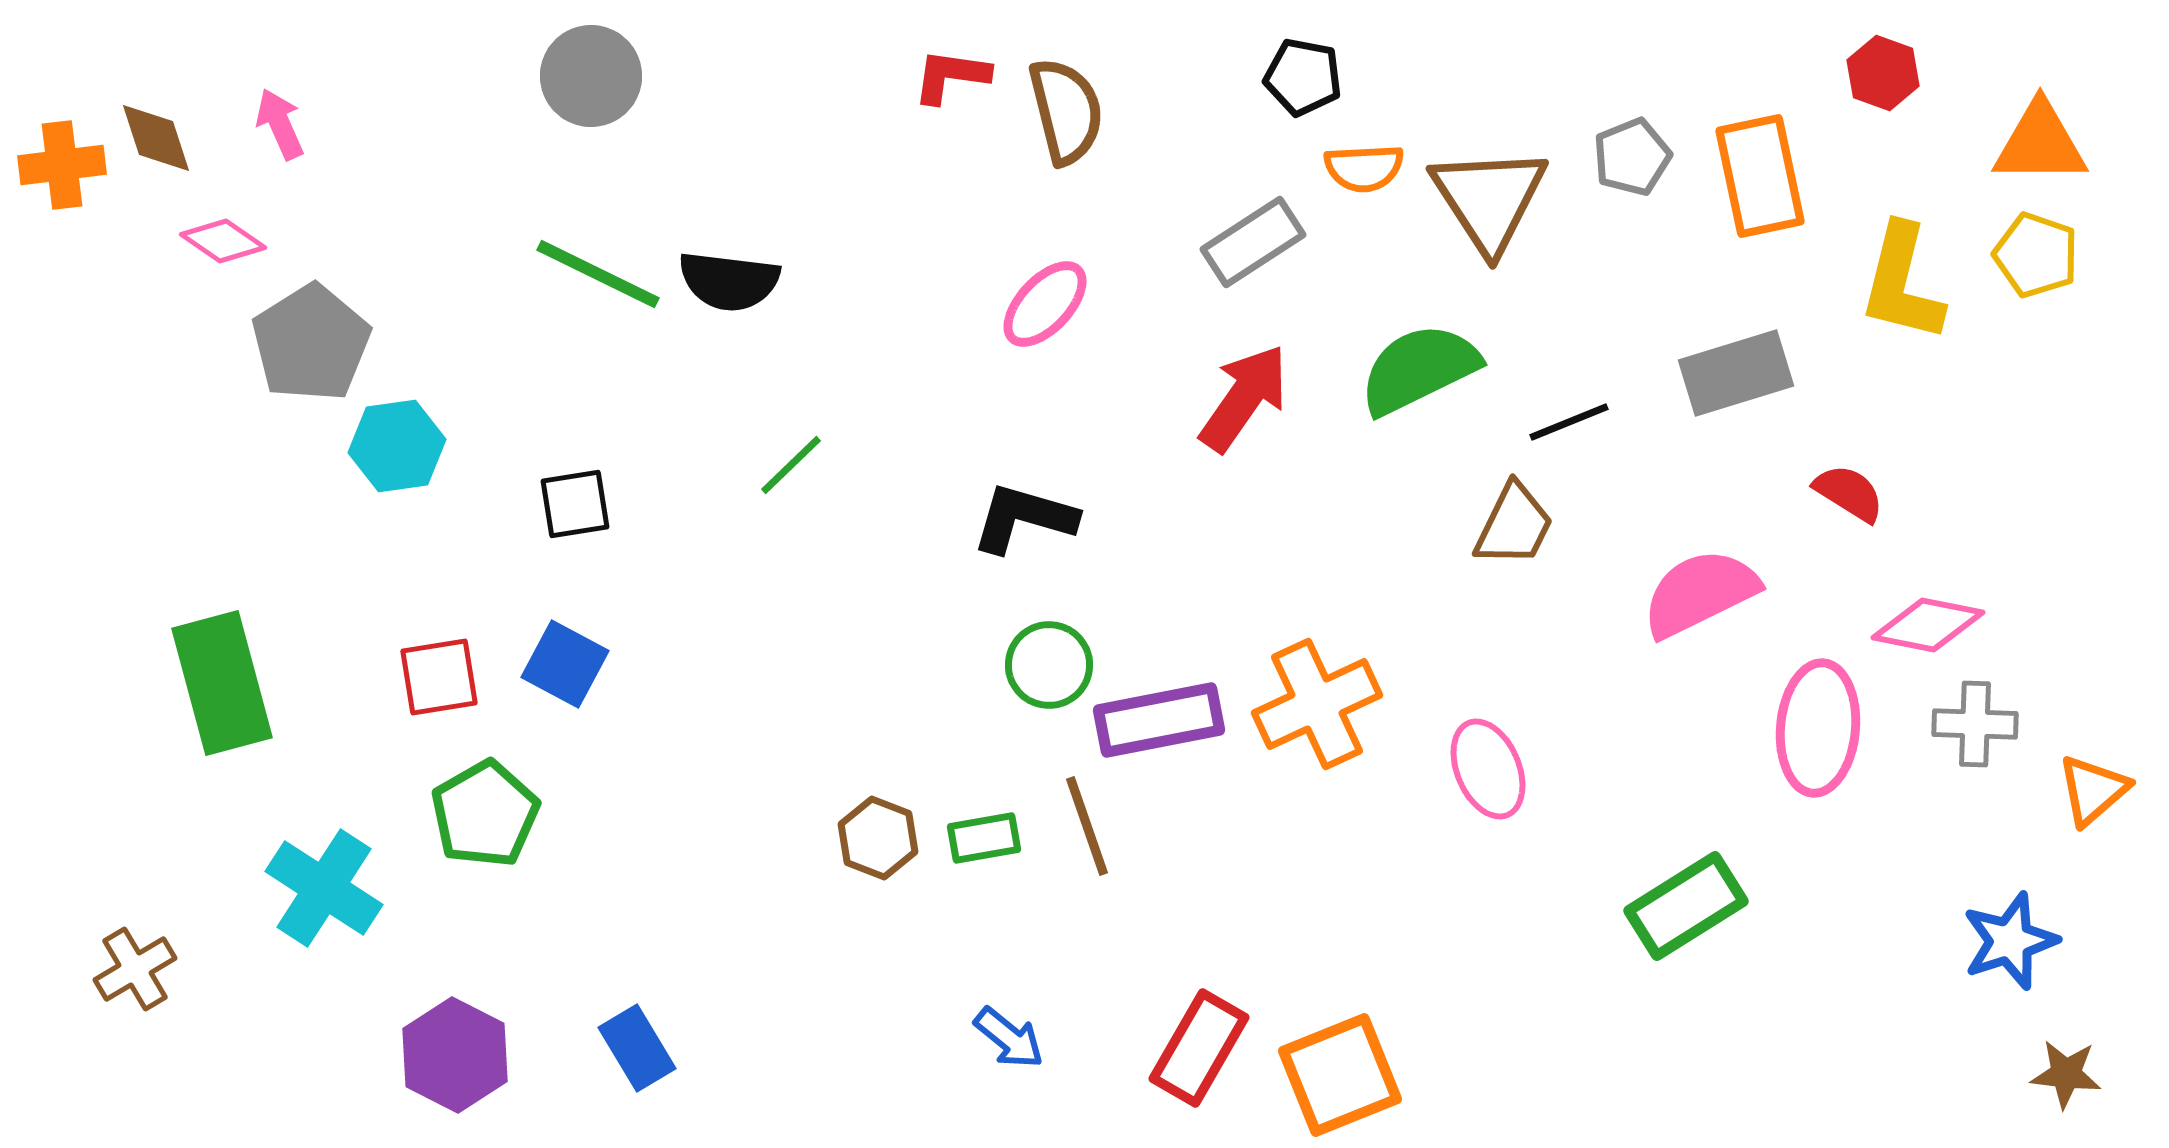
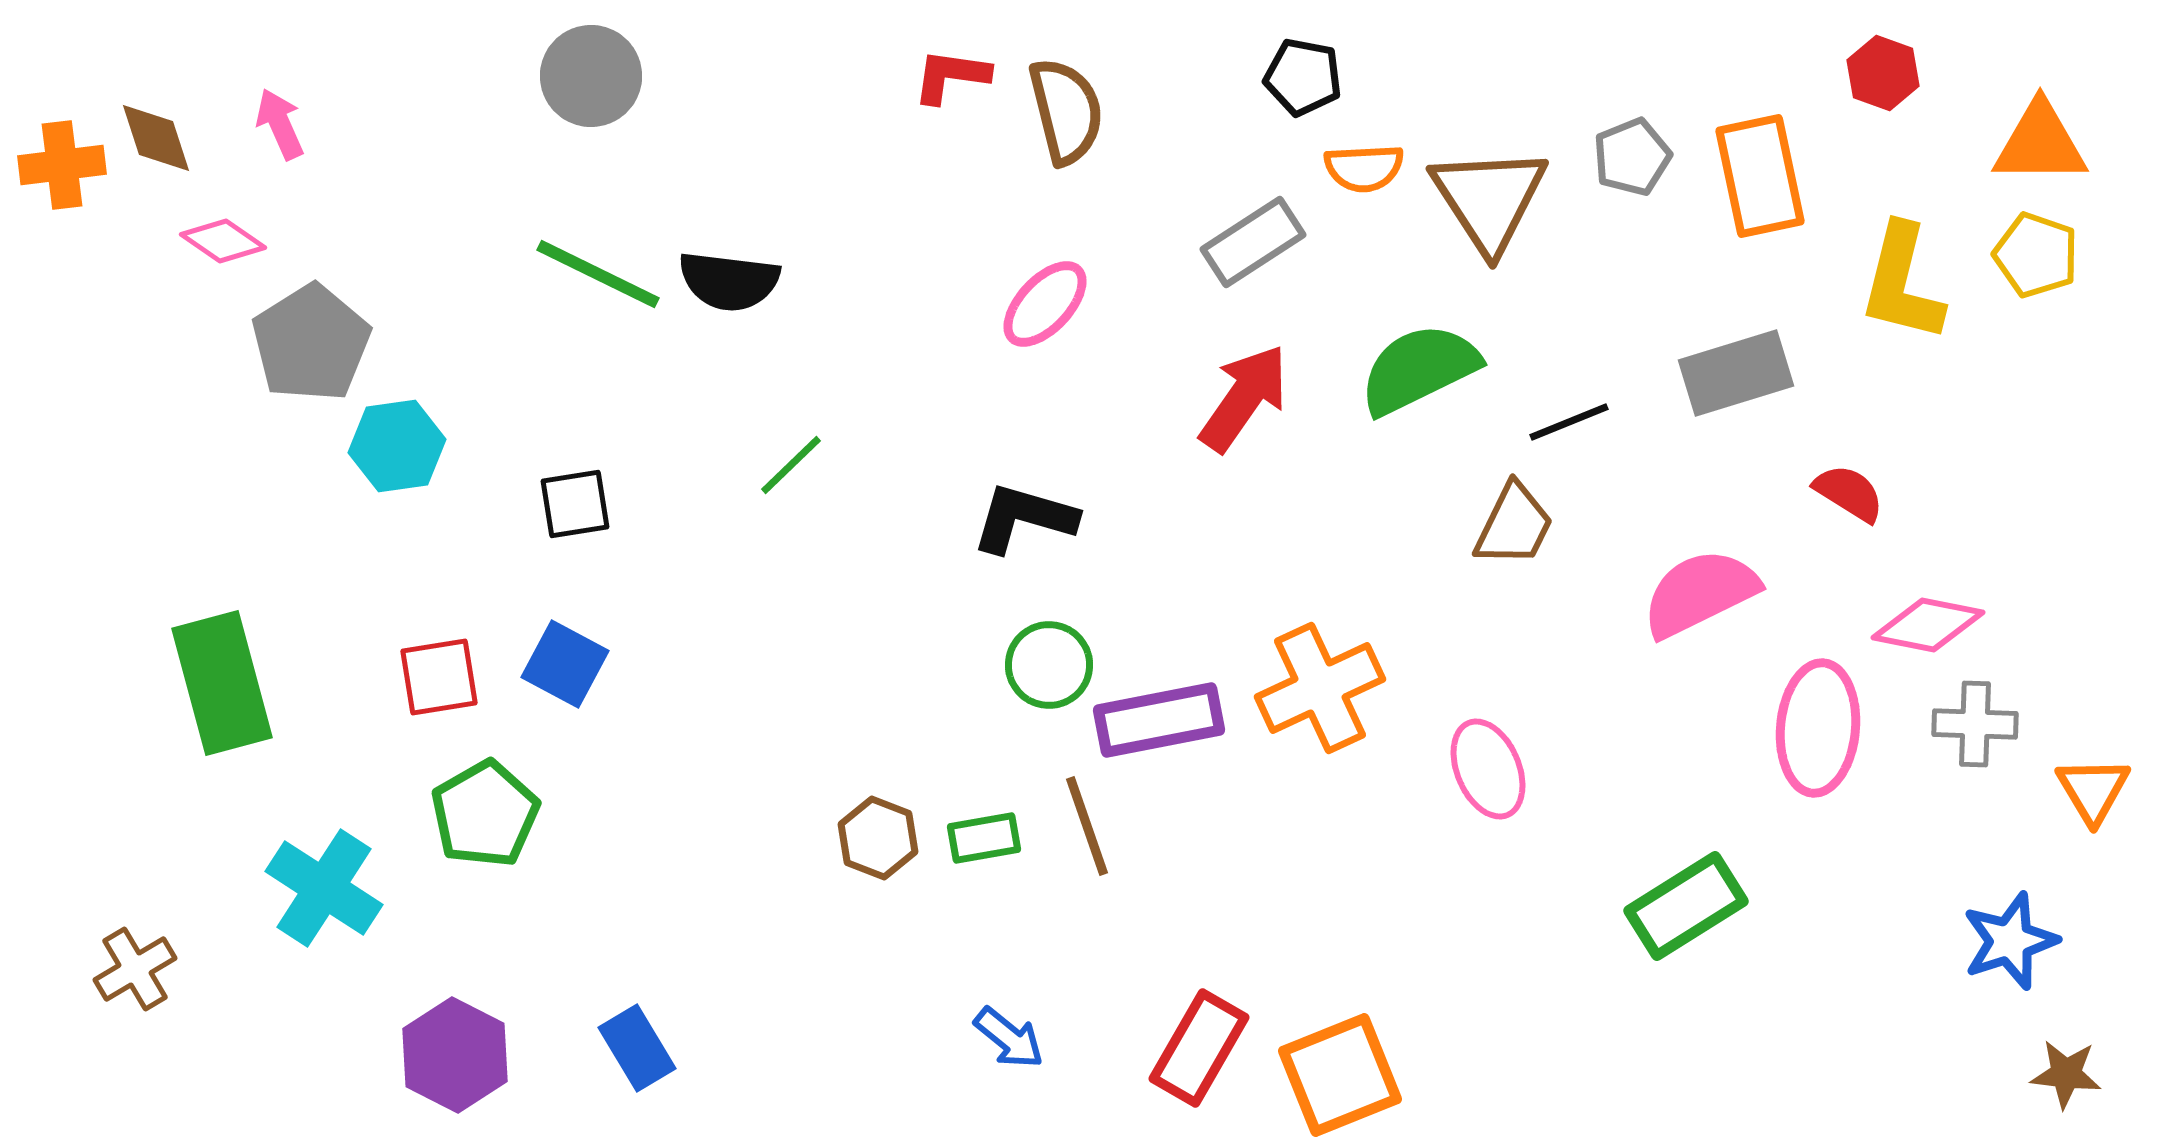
orange cross at (1317, 704): moved 3 px right, 16 px up
orange triangle at (2093, 790): rotated 20 degrees counterclockwise
